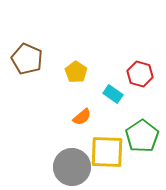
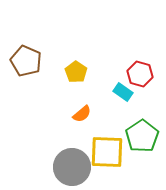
brown pentagon: moved 1 px left, 2 px down
cyan rectangle: moved 10 px right, 2 px up
orange semicircle: moved 3 px up
